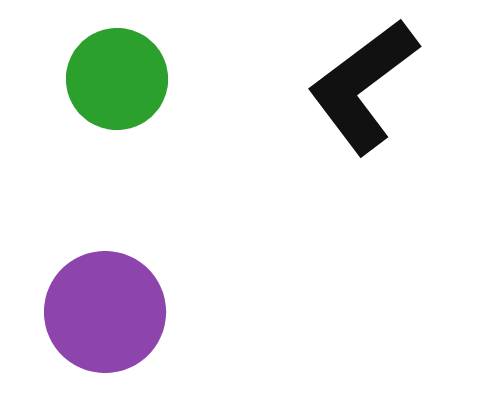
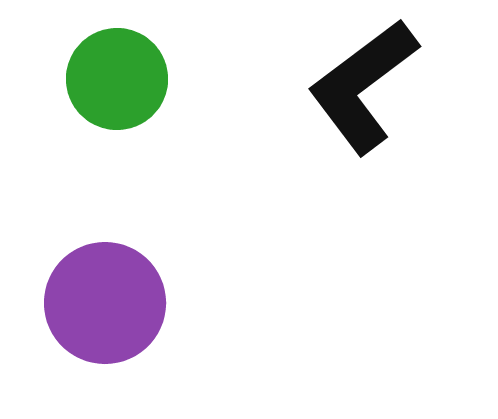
purple circle: moved 9 px up
